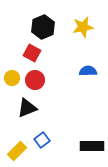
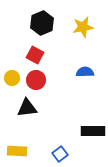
black hexagon: moved 1 px left, 4 px up
red square: moved 3 px right, 2 px down
blue semicircle: moved 3 px left, 1 px down
red circle: moved 1 px right
black triangle: rotated 15 degrees clockwise
blue square: moved 18 px right, 14 px down
black rectangle: moved 1 px right, 15 px up
yellow rectangle: rotated 48 degrees clockwise
